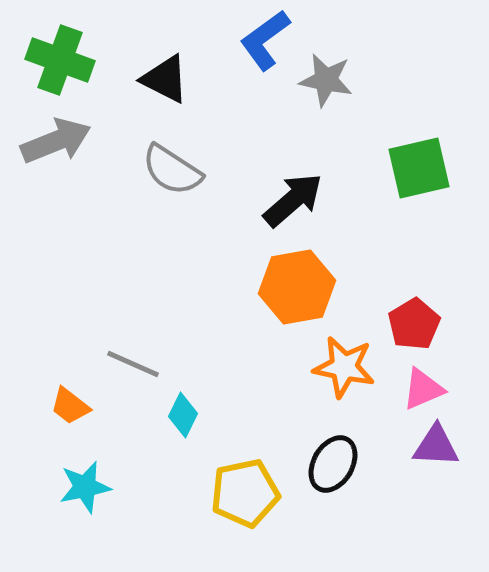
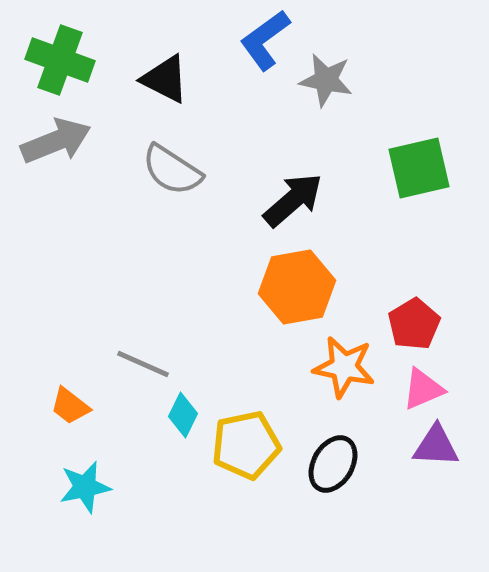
gray line: moved 10 px right
yellow pentagon: moved 1 px right, 48 px up
